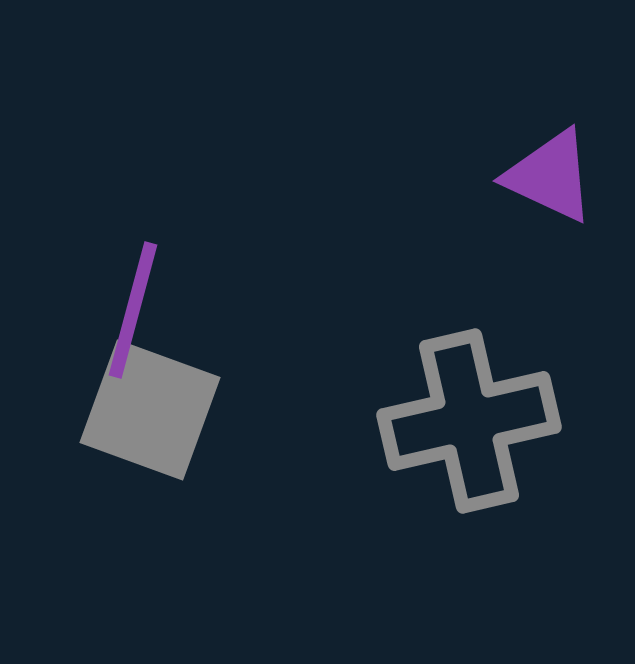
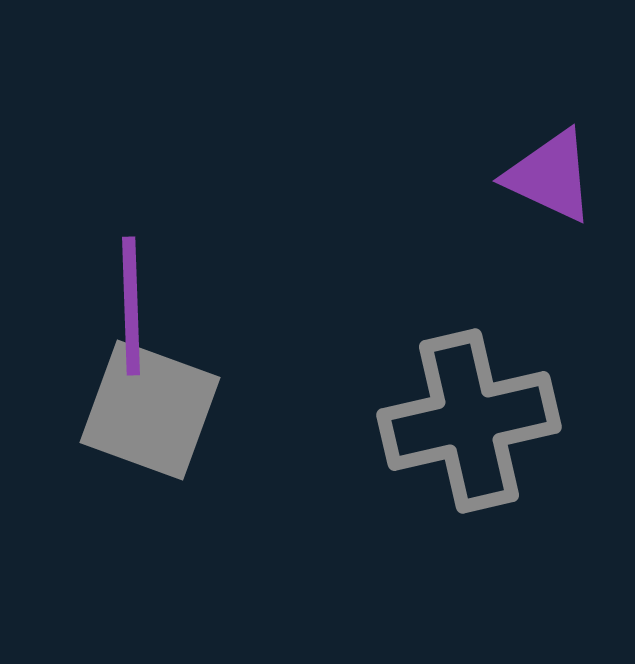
purple line: moved 2 px left, 4 px up; rotated 17 degrees counterclockwise
